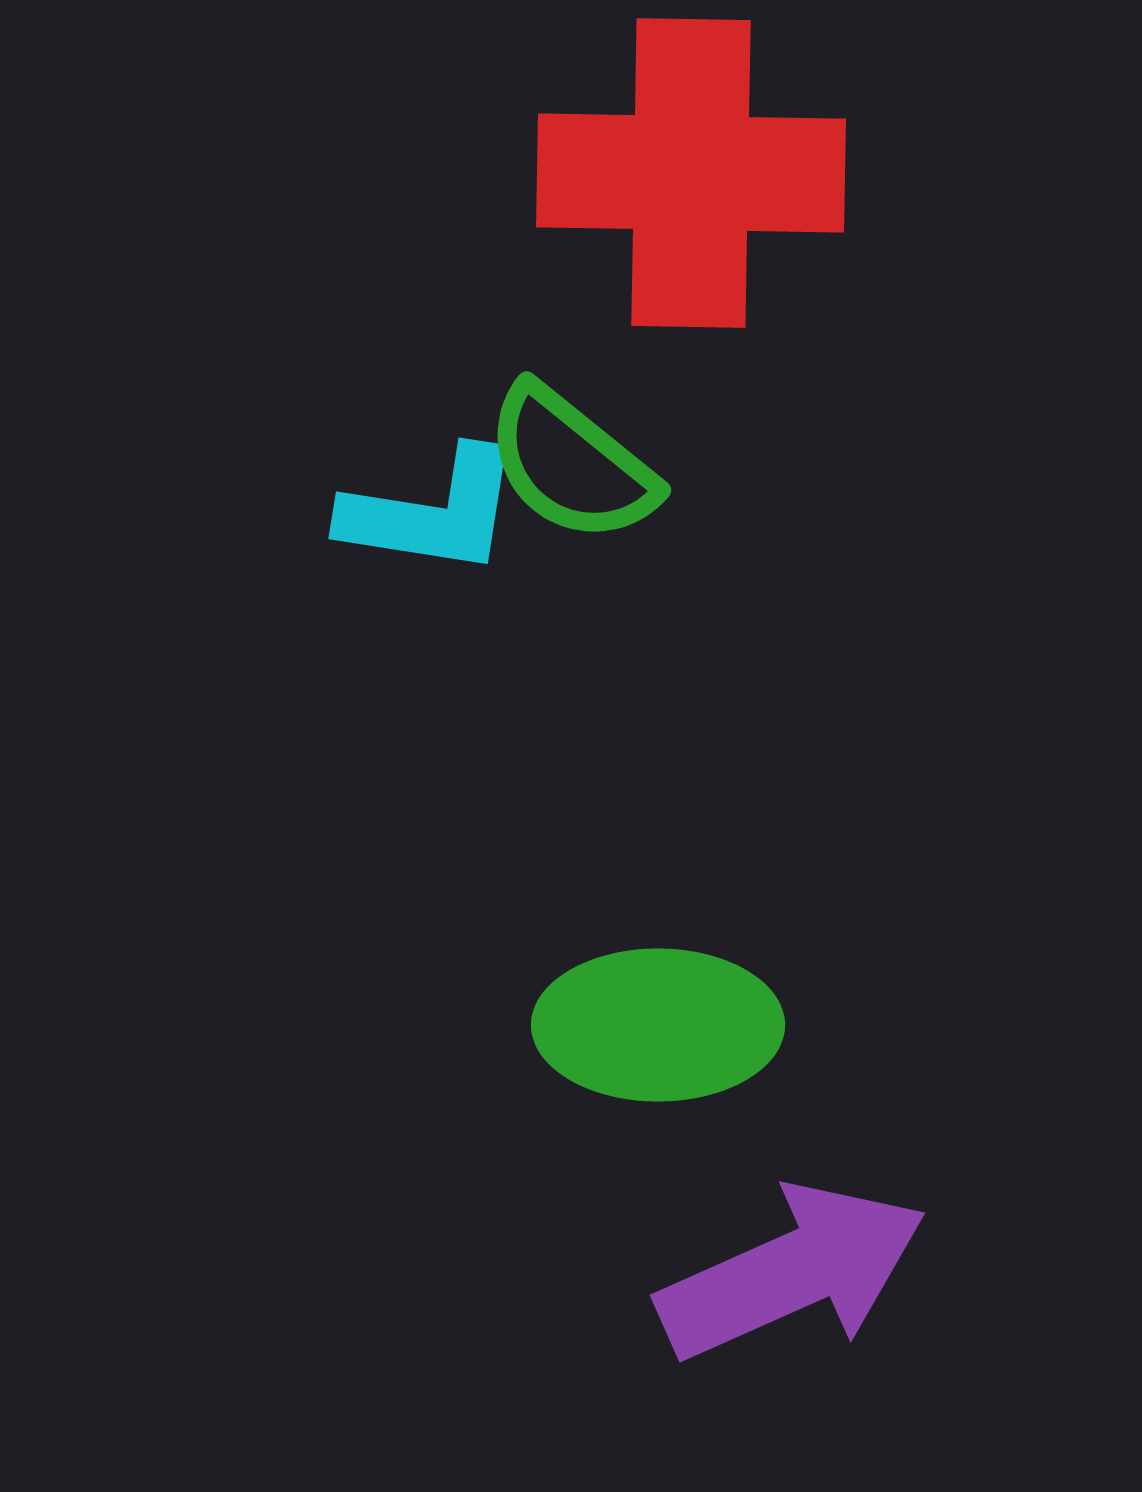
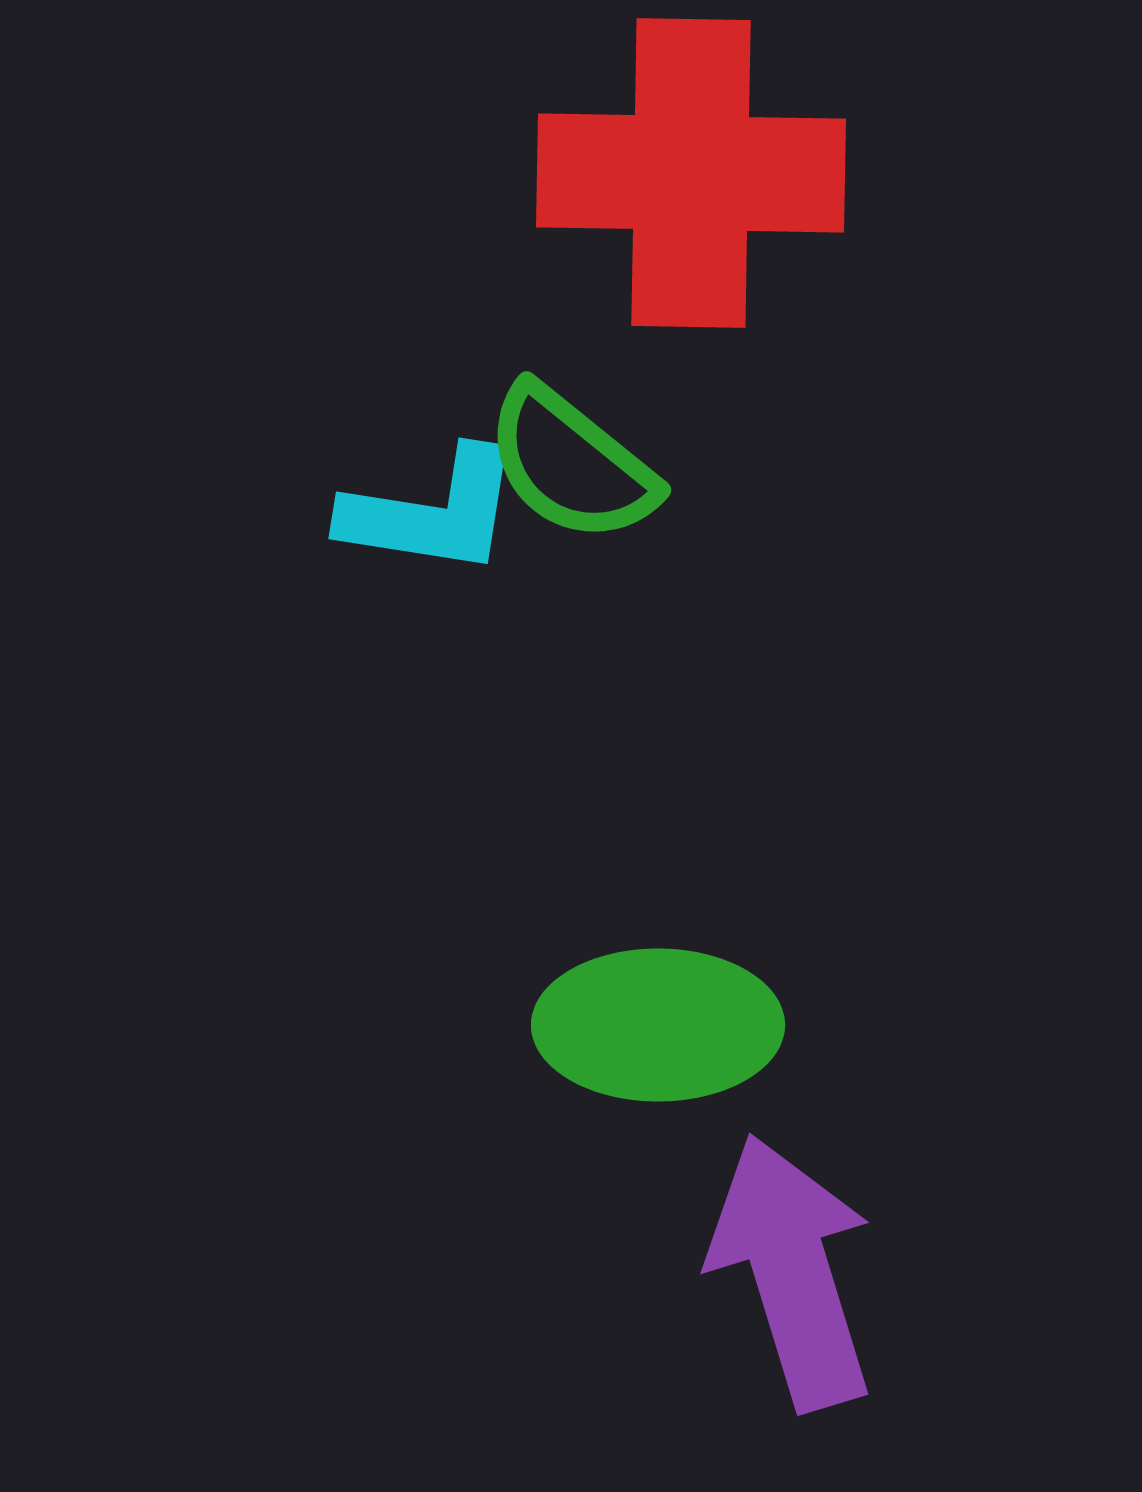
purple arrow: rotated 83 degrees counterclockwise
